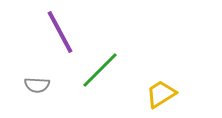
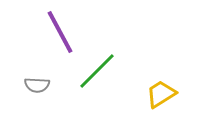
green line: moved 3 px left, 1 px down
